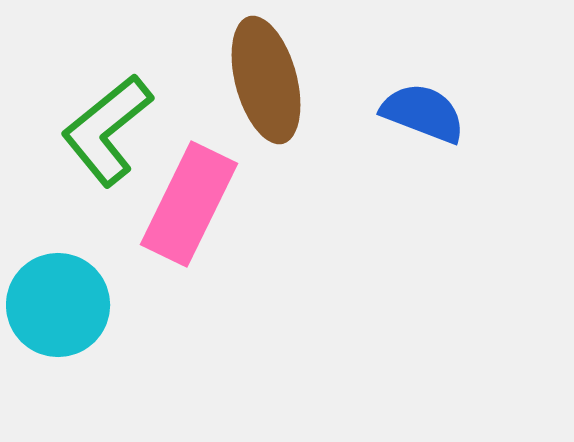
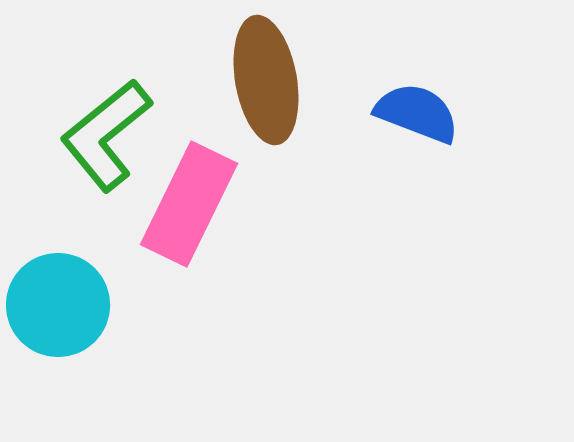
brown ellipse: rotated 5 degrees clockwise
blue semicircle: moved 6 px left
green L-shape: moved 1 px left, 5 px down
